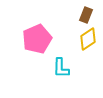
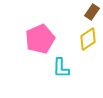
brown rectangle: moved 6 px right, 3 px up; rotated 14 degrees clockwise
pink pentagon: moved 3 px right
